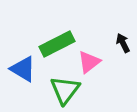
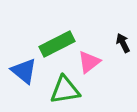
blue triangle: moved 1 px right, 2 px down; rotated 8 degrees clockwise
green triangle: rotated 44 degrees clockwise
